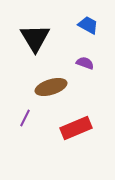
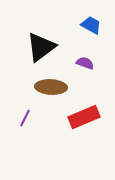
blue trapezoid: moved 3 px right
black triangle: moved 6 px right, 9 px down; rotated 24 degrees clockwise
brown ellipse: rotated 20 degrees clockwise
red rectangle: moved 8 px right, 11 px up
